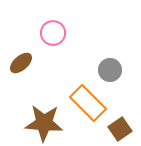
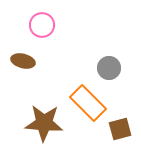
pink circle: moved 11 px left, 8 px up
brown ellipse: moved 2 px right, 2 px up; rotated 55 degrees clockwise
gray circle: moved 1 px left, 2 px up
brown square: rotated 20 degrees clockwise
